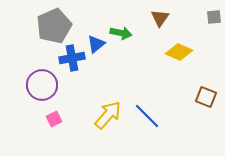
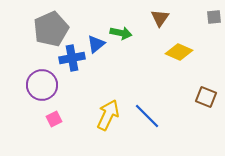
gray pentagon: moved 3 px left, 3 px down
yellow arrow: rotated 16 degrees counterclockwise
